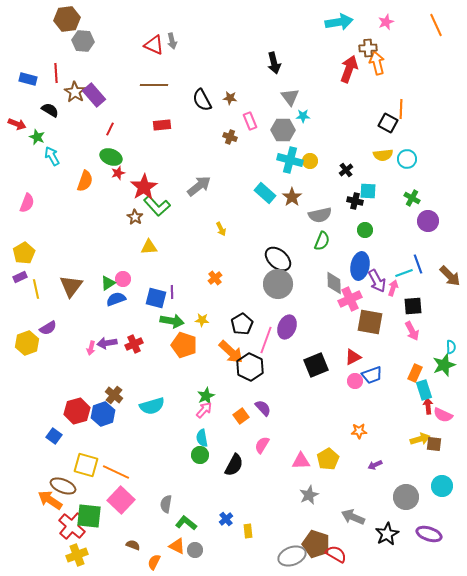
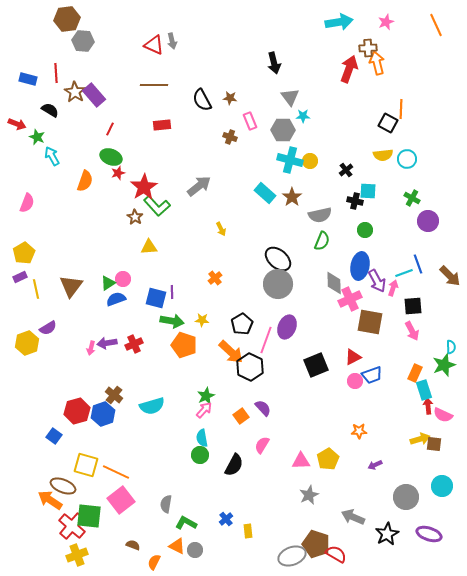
pink square at (121, 500): rotated 8 degrees clockwise
green L-shape at (186, 523): rotated 10 degrees counterclockwise
